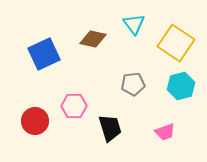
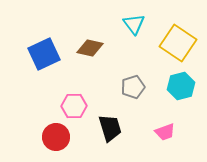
brown diamond: moved 3 px left, 9 px down
yellow square: moved 2 px right
gray pentagon: moved 3 px down; rotated 10 degrees counterclockwise
red circle: moved 21 px right, 16 px down
